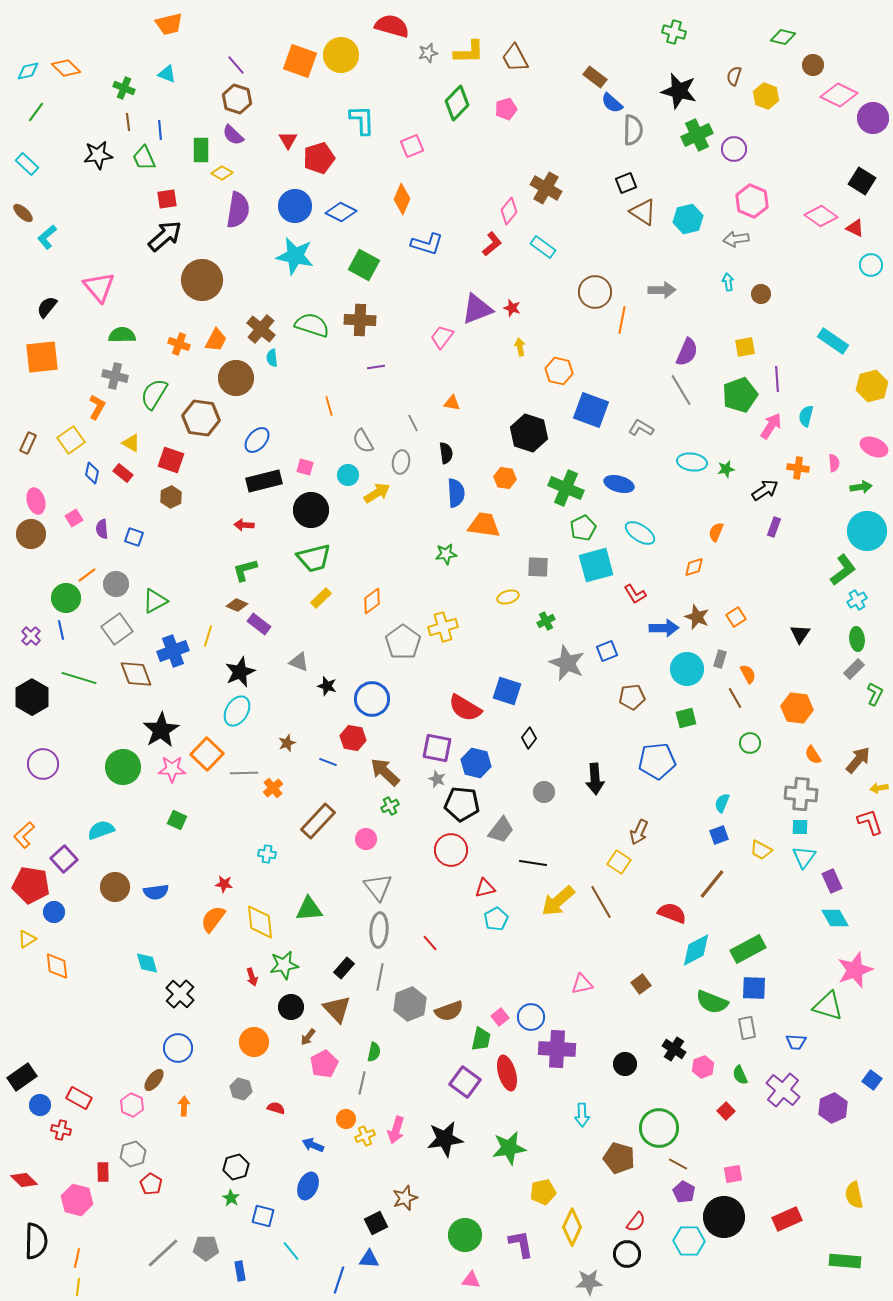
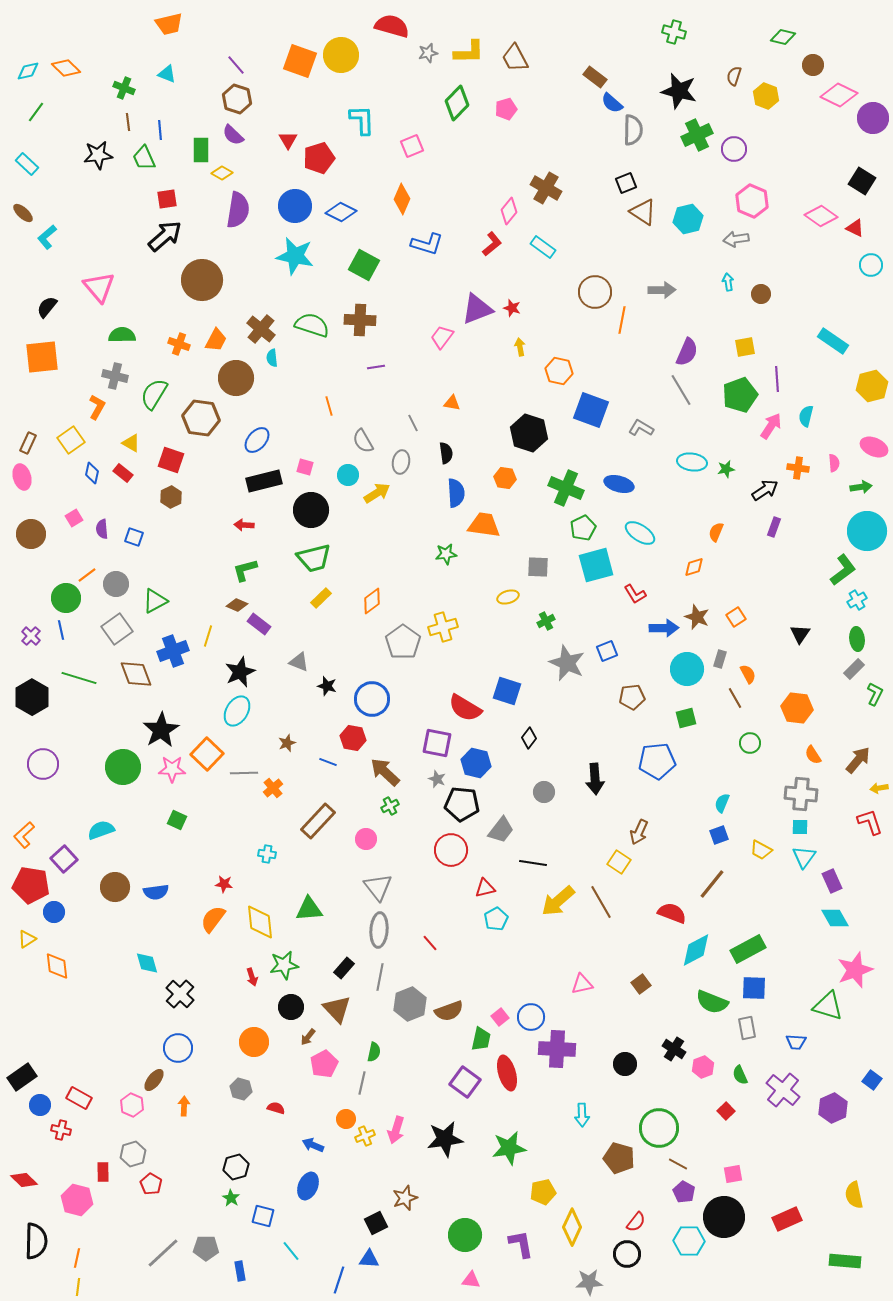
pink ellipse at (36, 501): moved 14 px left, 24 px up
purple square at (437, 748): moved 5 px up
